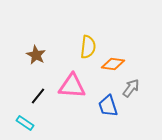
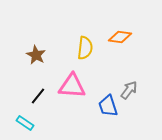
yellow semicircle: moved 3 px left, 1 px down
orange diamond: moved 7 px right, 27 px up
gray arrow: moved 2 px left, 2 px down
